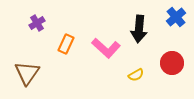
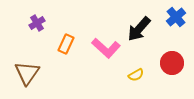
black arrow: rotated 36 degrees clockwise
